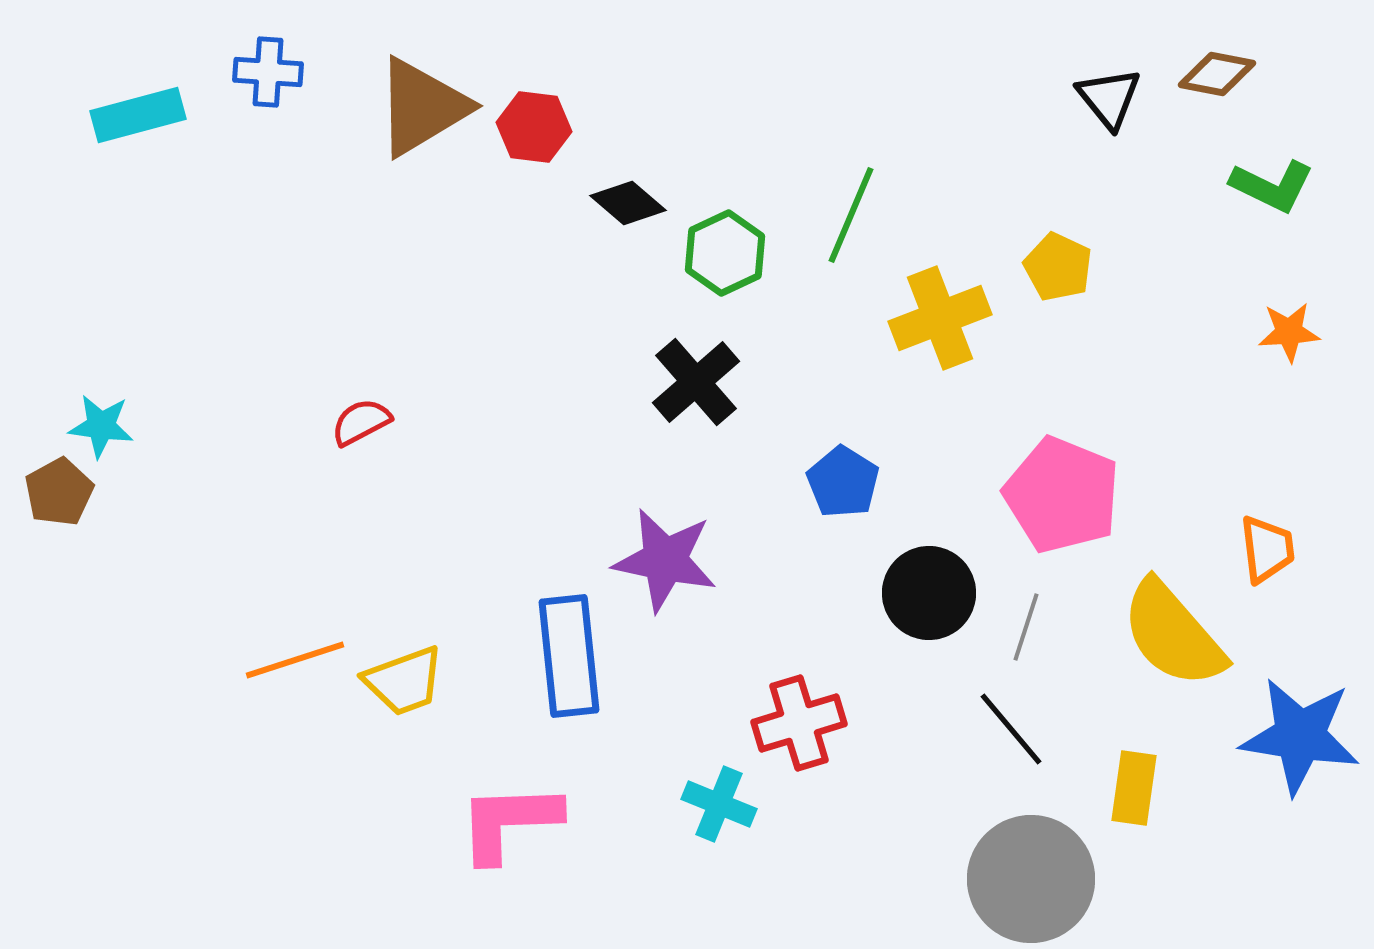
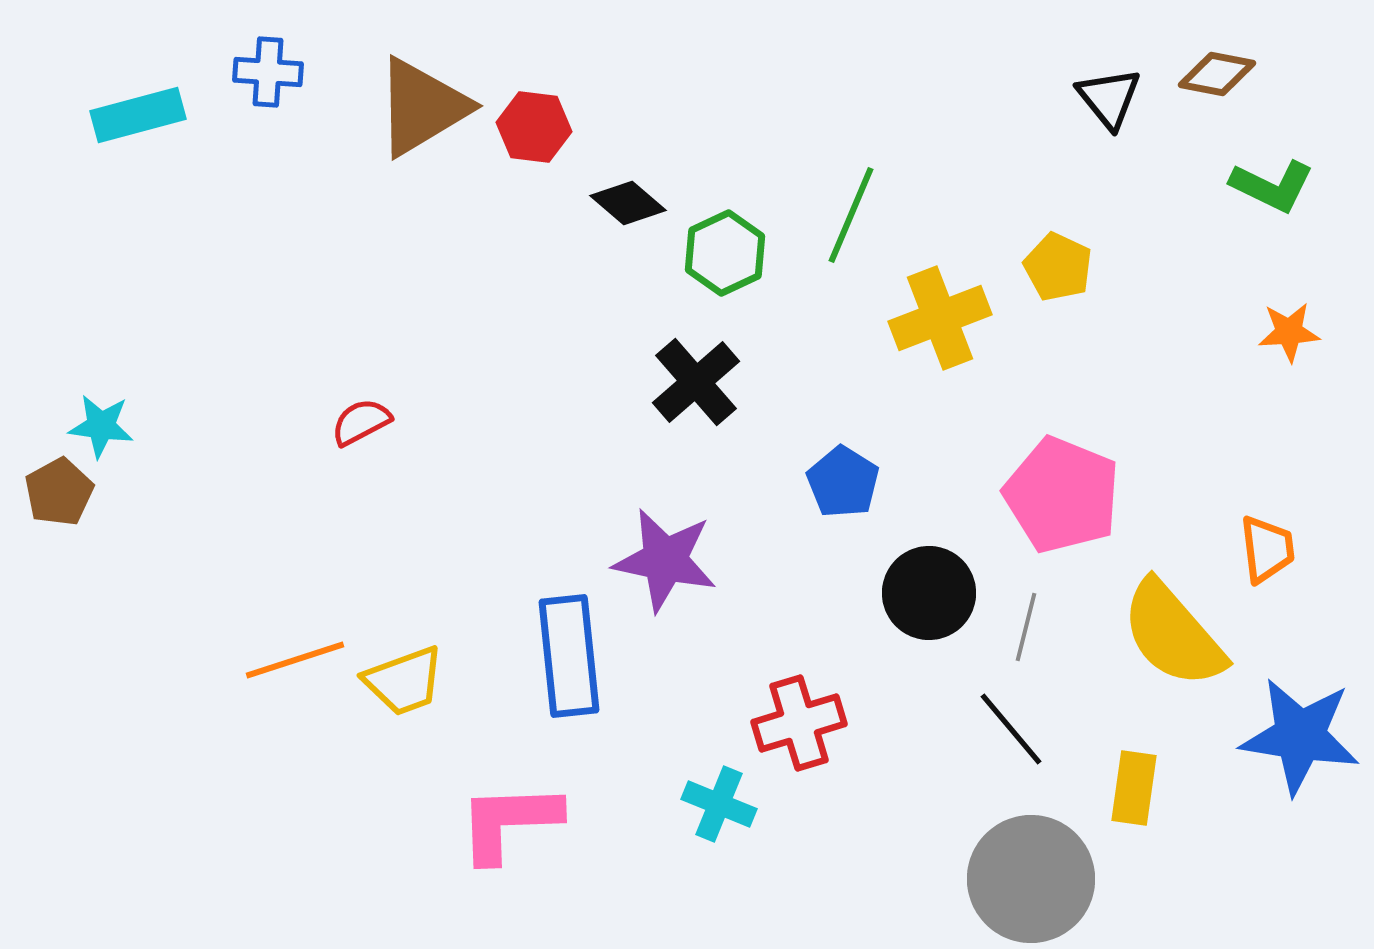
gray line: rotated 4 degrees counterclockwise
